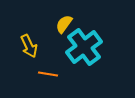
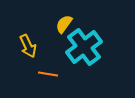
yellow arrow: moved 1 px left
